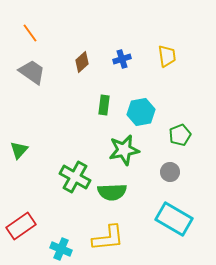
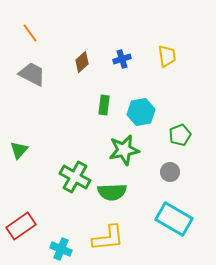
gray trapezoid: moved 2 px down; rotated 8 degrees counterclockwise
